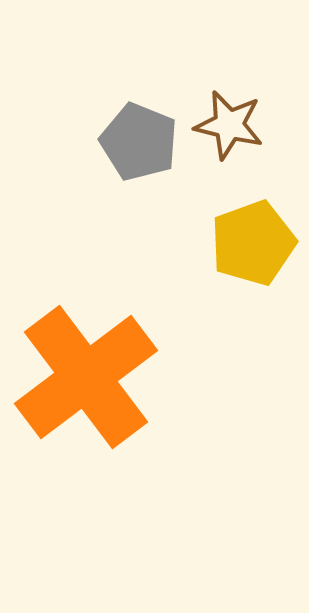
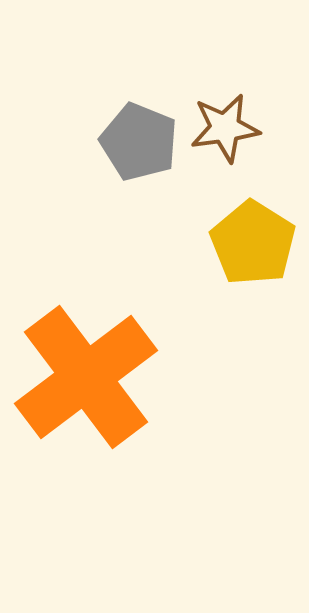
brown star: moved 4 px left, 3 px down; rotated 22 degrees counterclockwise
yellow pentagon: rotated 20 degrees counterclockwise
